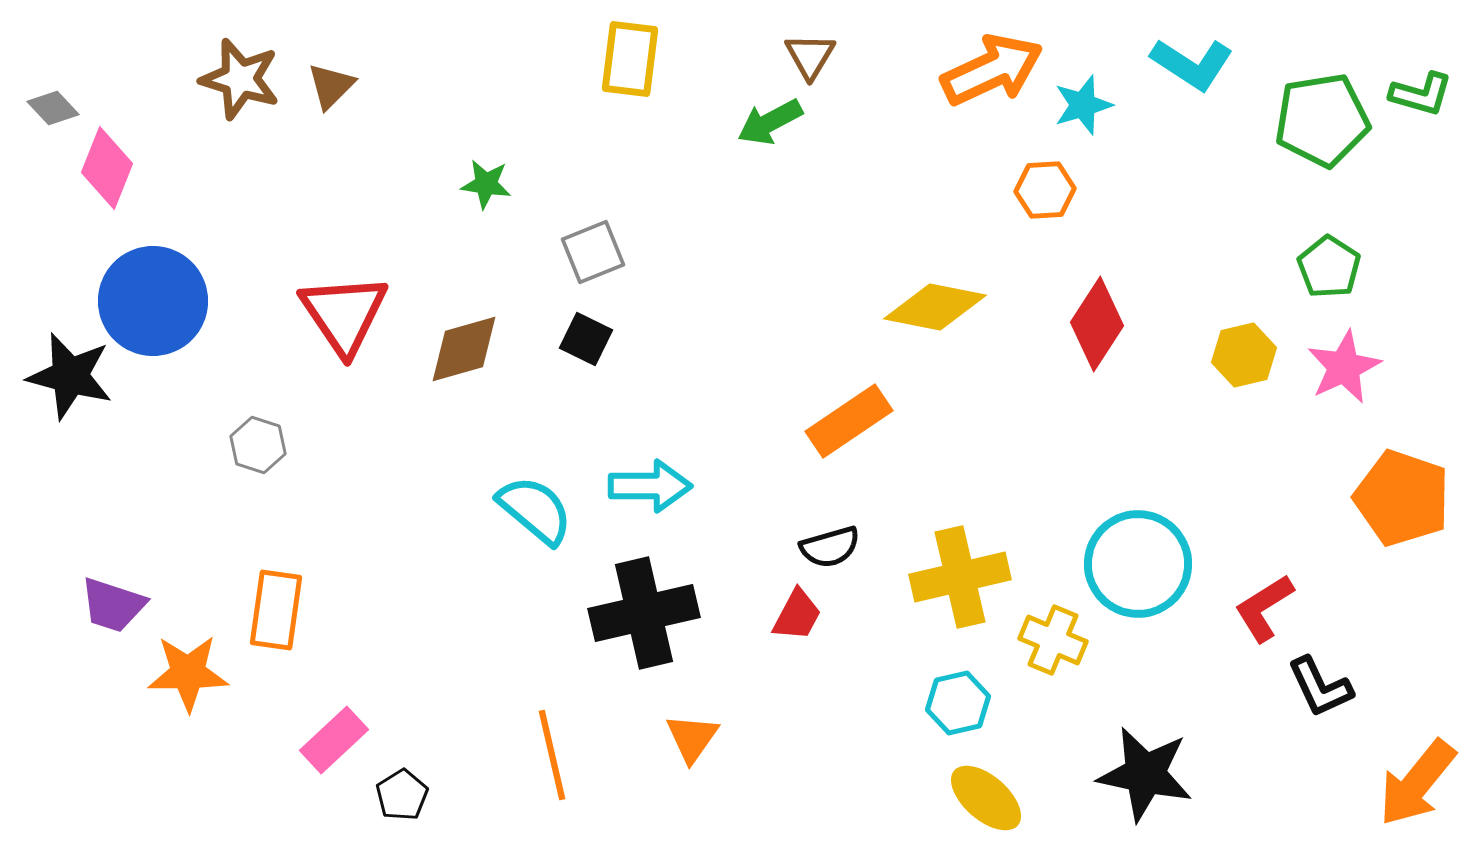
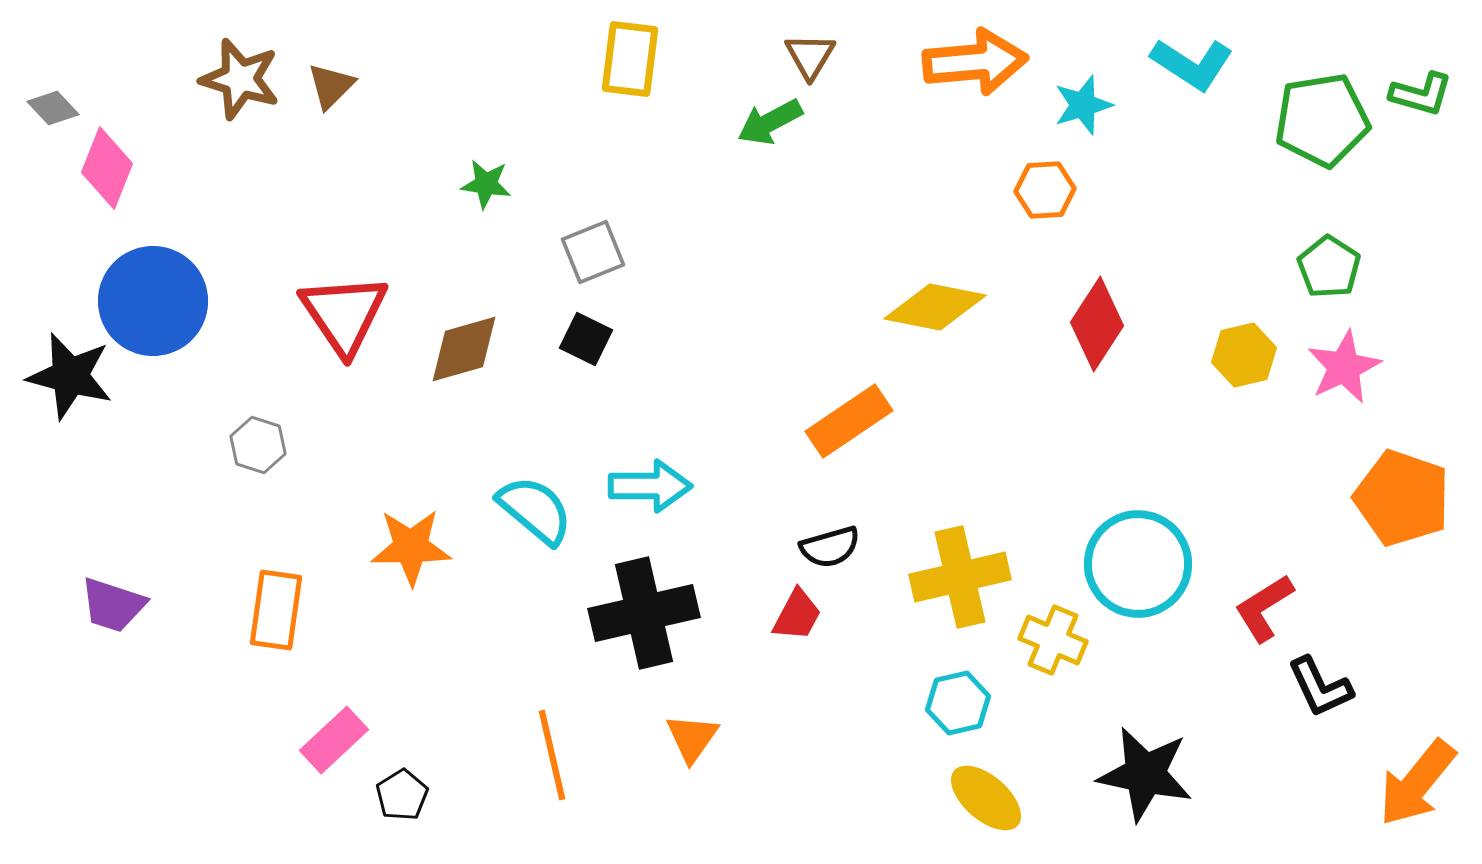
orange arrow at (992, 70): moved 17 px left, 8 px up; rotated 20 degrees clockwise
orange star at (188, 673): moved 223 px right, 126 px up
